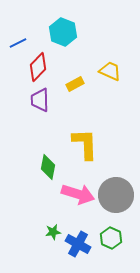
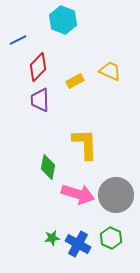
cyan hexagon: moved 12 px up
blue line: moved 3 px up
yellow rectangle: moved 3 px up
green star: moved 1 px left, 6 px down
